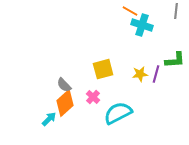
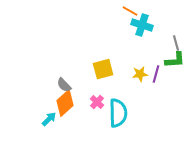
gray line: moved 32 px down; rotated 21 degrees counterclockwise
pink cross: moved 4 px right, 5 px down
cyan semicircle: rotated 116 degrees clockwise
